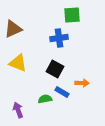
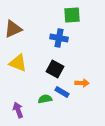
blue cross: rotated 18 degrees clockwise
